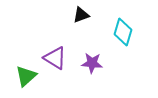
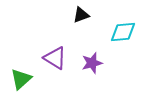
cyan diamond: rotated 68 degrees clockwise
purple star: rotated 20 degrees counterclockwise
green triangle: moved 5 px left, 3 px down
